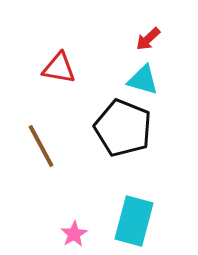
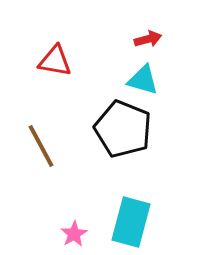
red arrow: rotated 152 degrees counterclockwise
red triangle: moved 4 px left, 7 px up
black pentagon: moved 1 px down
cyan rectangle: moved 3 px left, 1 px down
